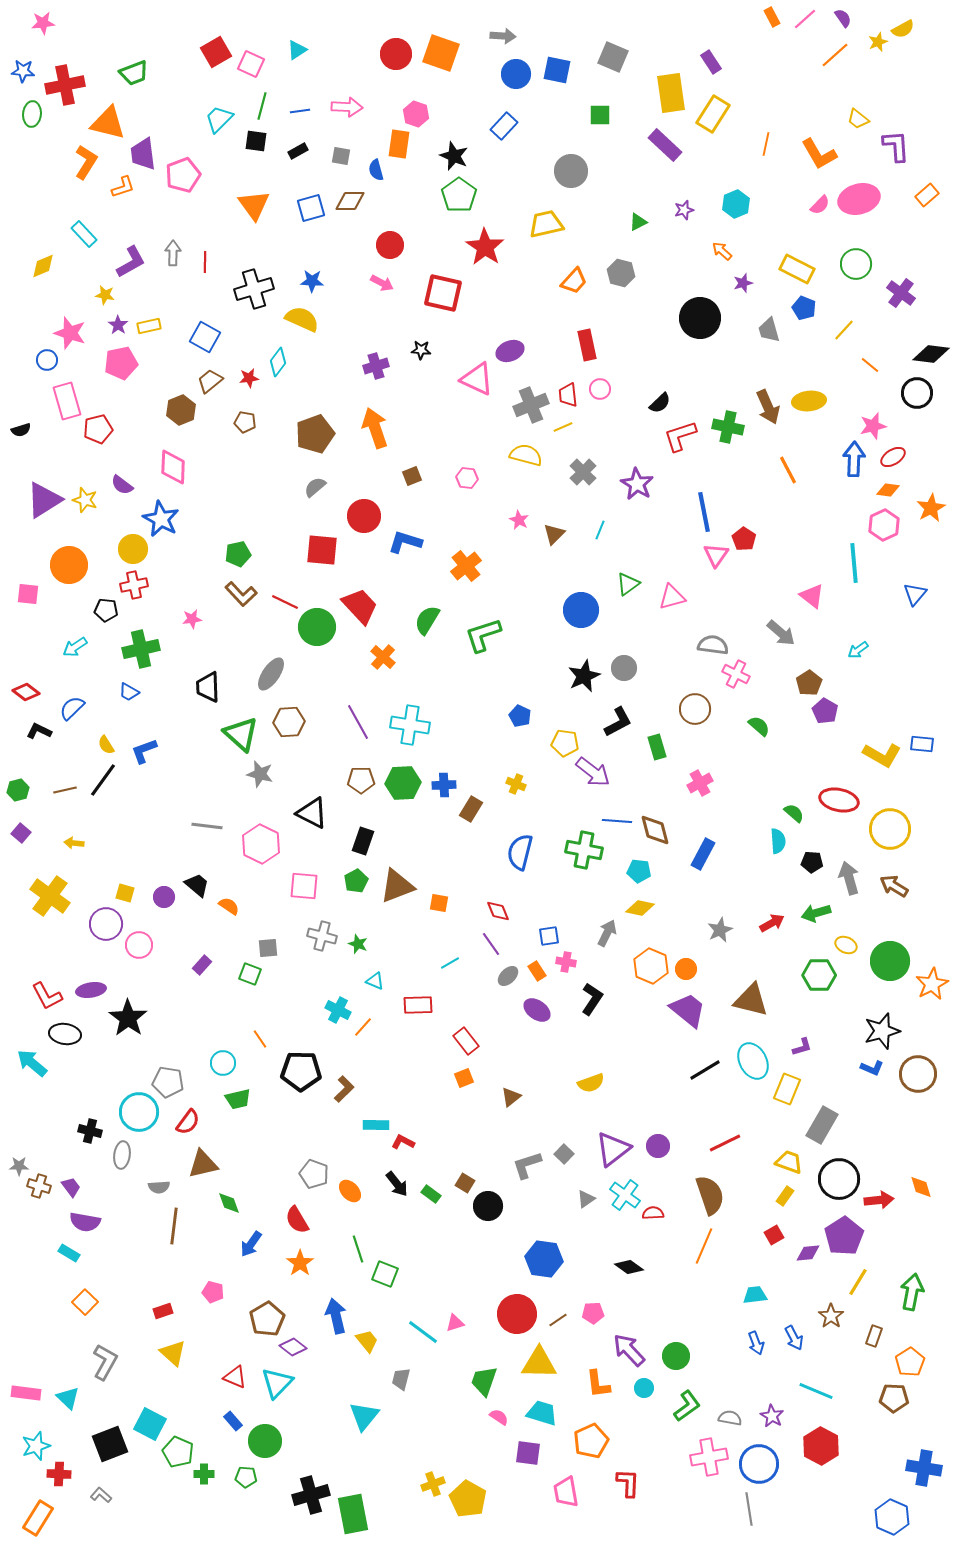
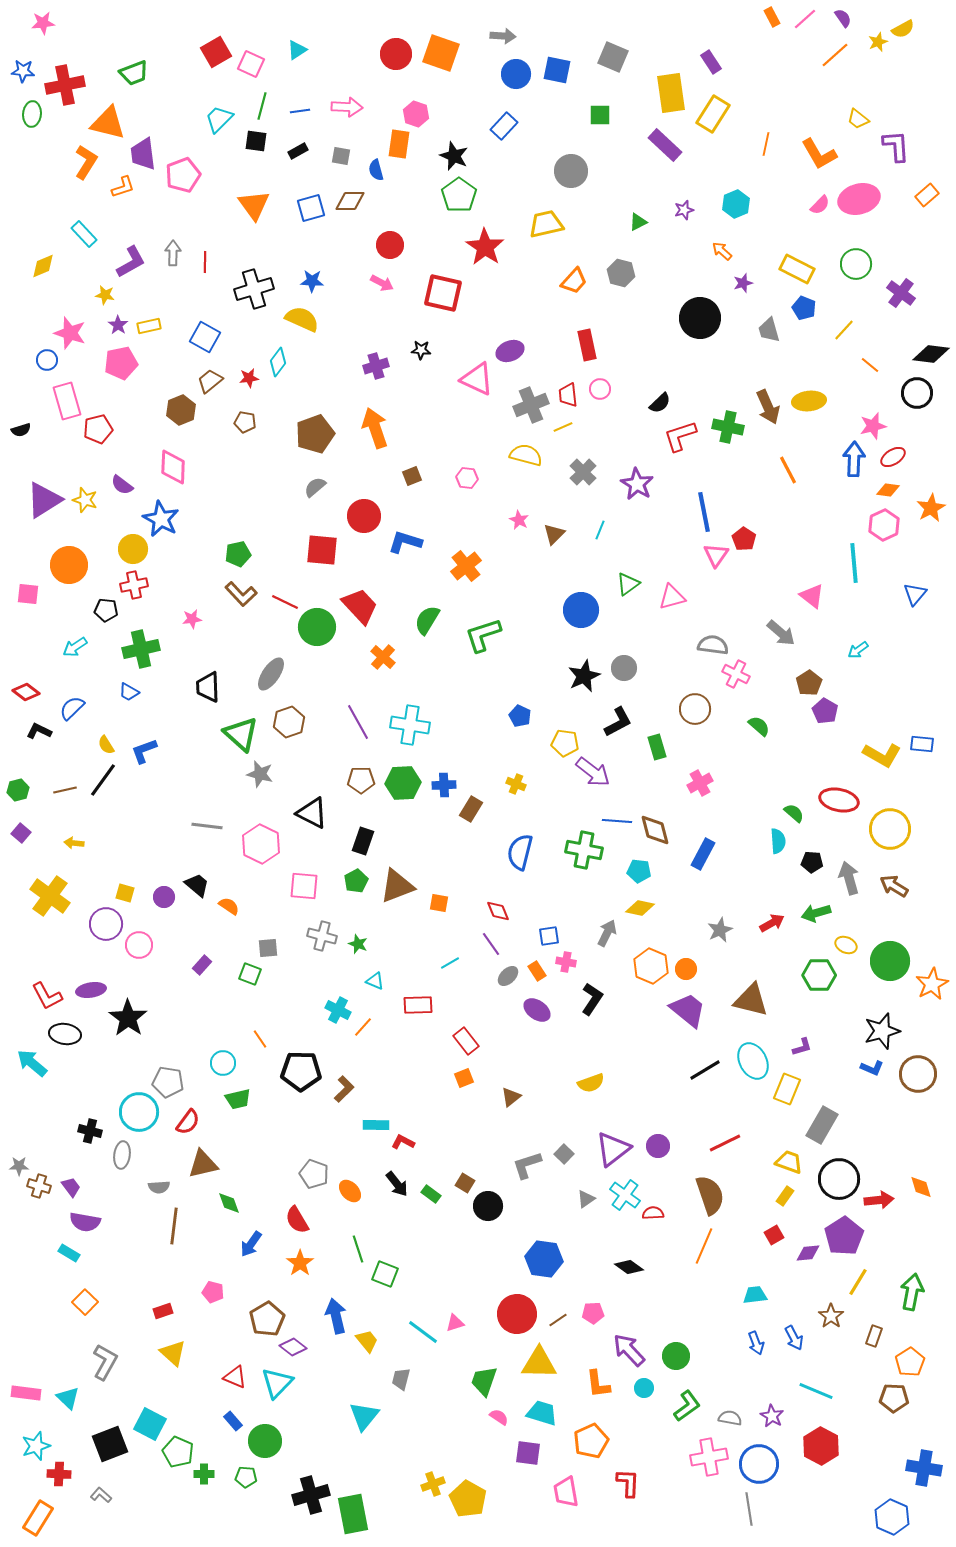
brown hexagon at (289, 722): rotated 16 degrees counterclockwise
